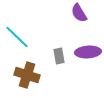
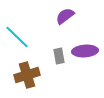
purple semicircle: moved 14 px left, 3 px down; rotated 84 degrees clockwise
purple ellipse: moved 3 px left, 1 px up
brown cross: rotated 35 degrees counterclockwise
